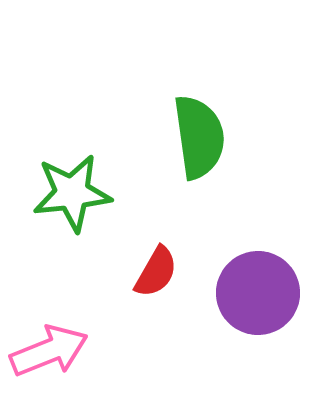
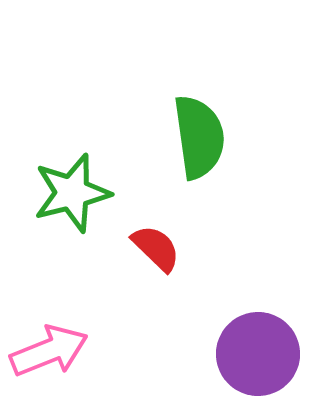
green star: rotated 8 degrees counterclockwise
red semicircle: moved 24 px up; rotated 76 degrees counterclockwise
purple circle: moved 61 px down
